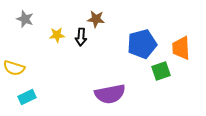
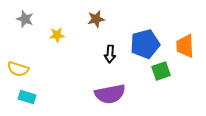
brown star: rotated 18 degrees counterclockwise
black arrow: moved 29 px right, 17 px down
blue pentagon: moved 3 px right
orange trapezoid: moved 4 px right, 2 px up
yellow semicircle: moved 4 px right, 1 px down
cyan rectangle: rotated 42 degrees clockwise
